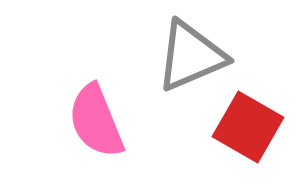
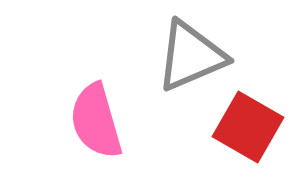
pink semicircle: rotated 6 degrees clockwise
